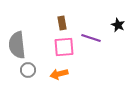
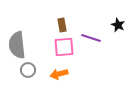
brown rectangle: moved 2 px down
